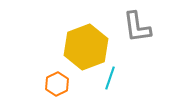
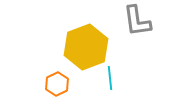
gray L-shape: moved 6 px up
cyan line: rotated 25 degrees counterclockwise
